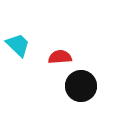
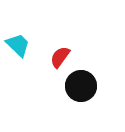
red semicircle: rotated 50 degrees counterclockwise
